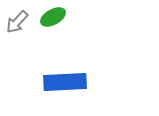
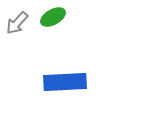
gray arrow: moved 1 px down
